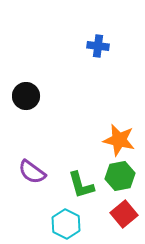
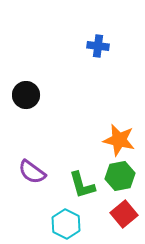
black circle: moved 1 px up
green L-shape: moved 1 px right
